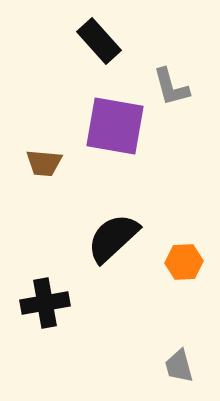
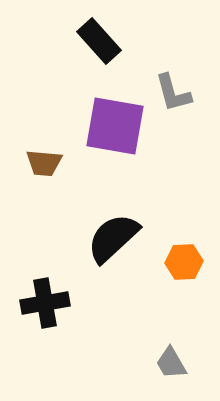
gray L-shape: moved 2 px right, 6 px down
gray trapezoid: moved 8 px left, 3 px up; rotated 15 degrees counterclockwise
